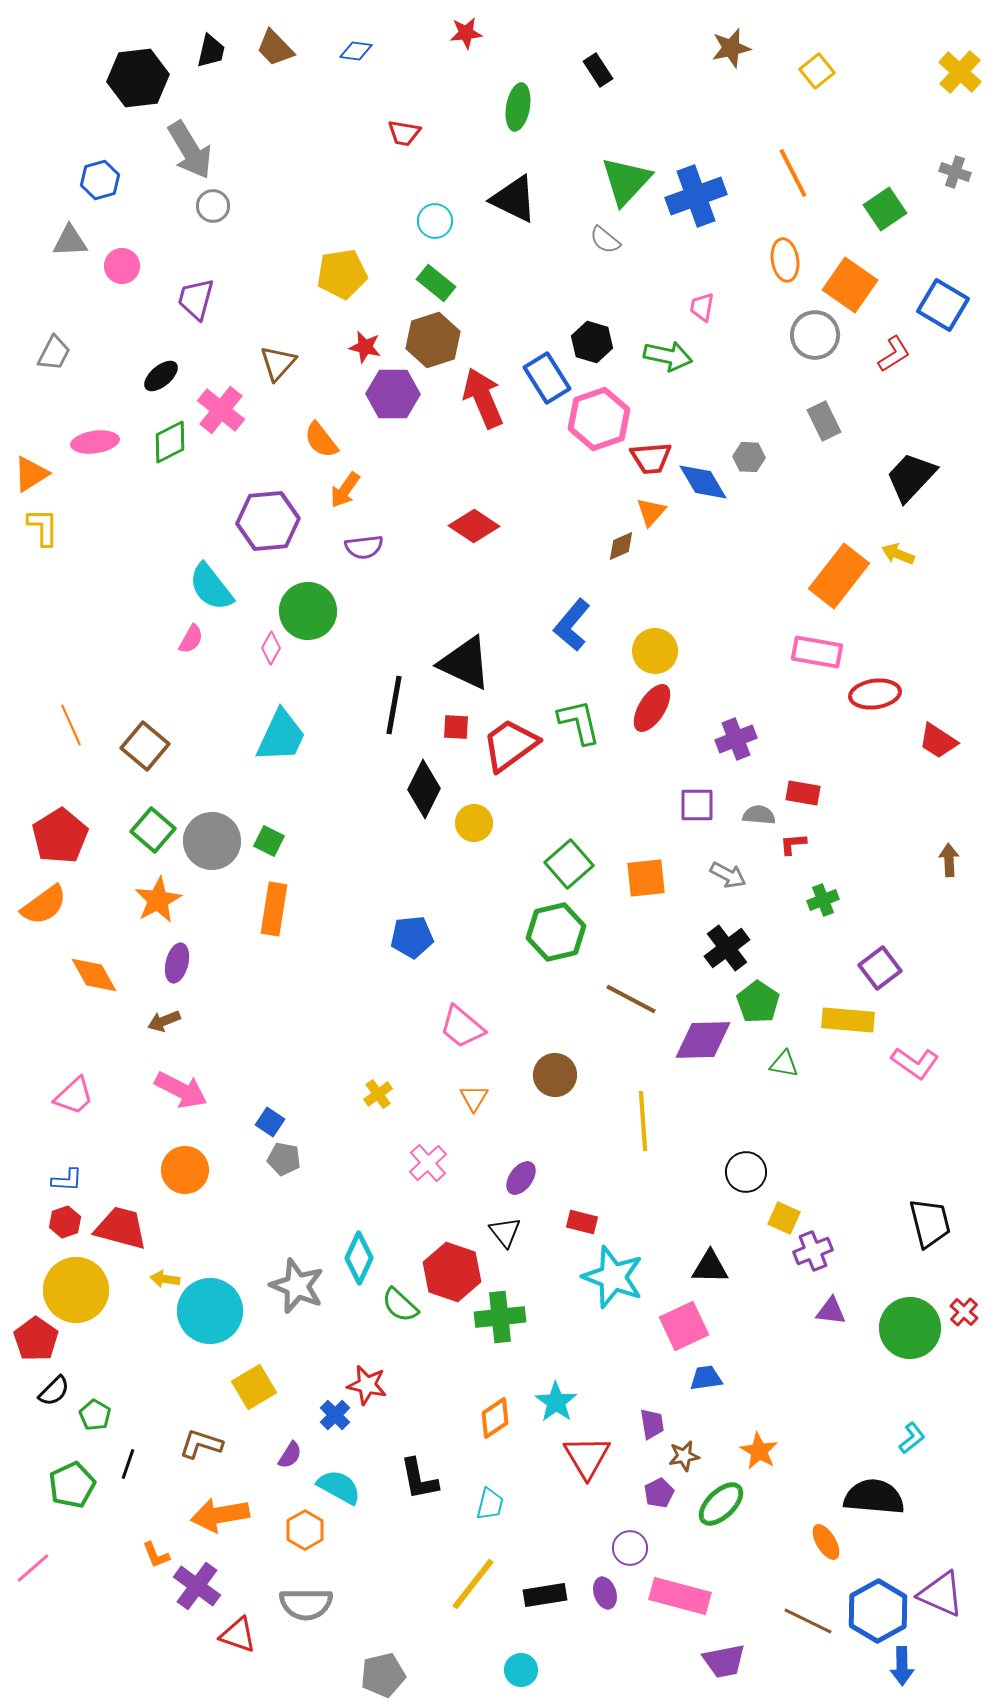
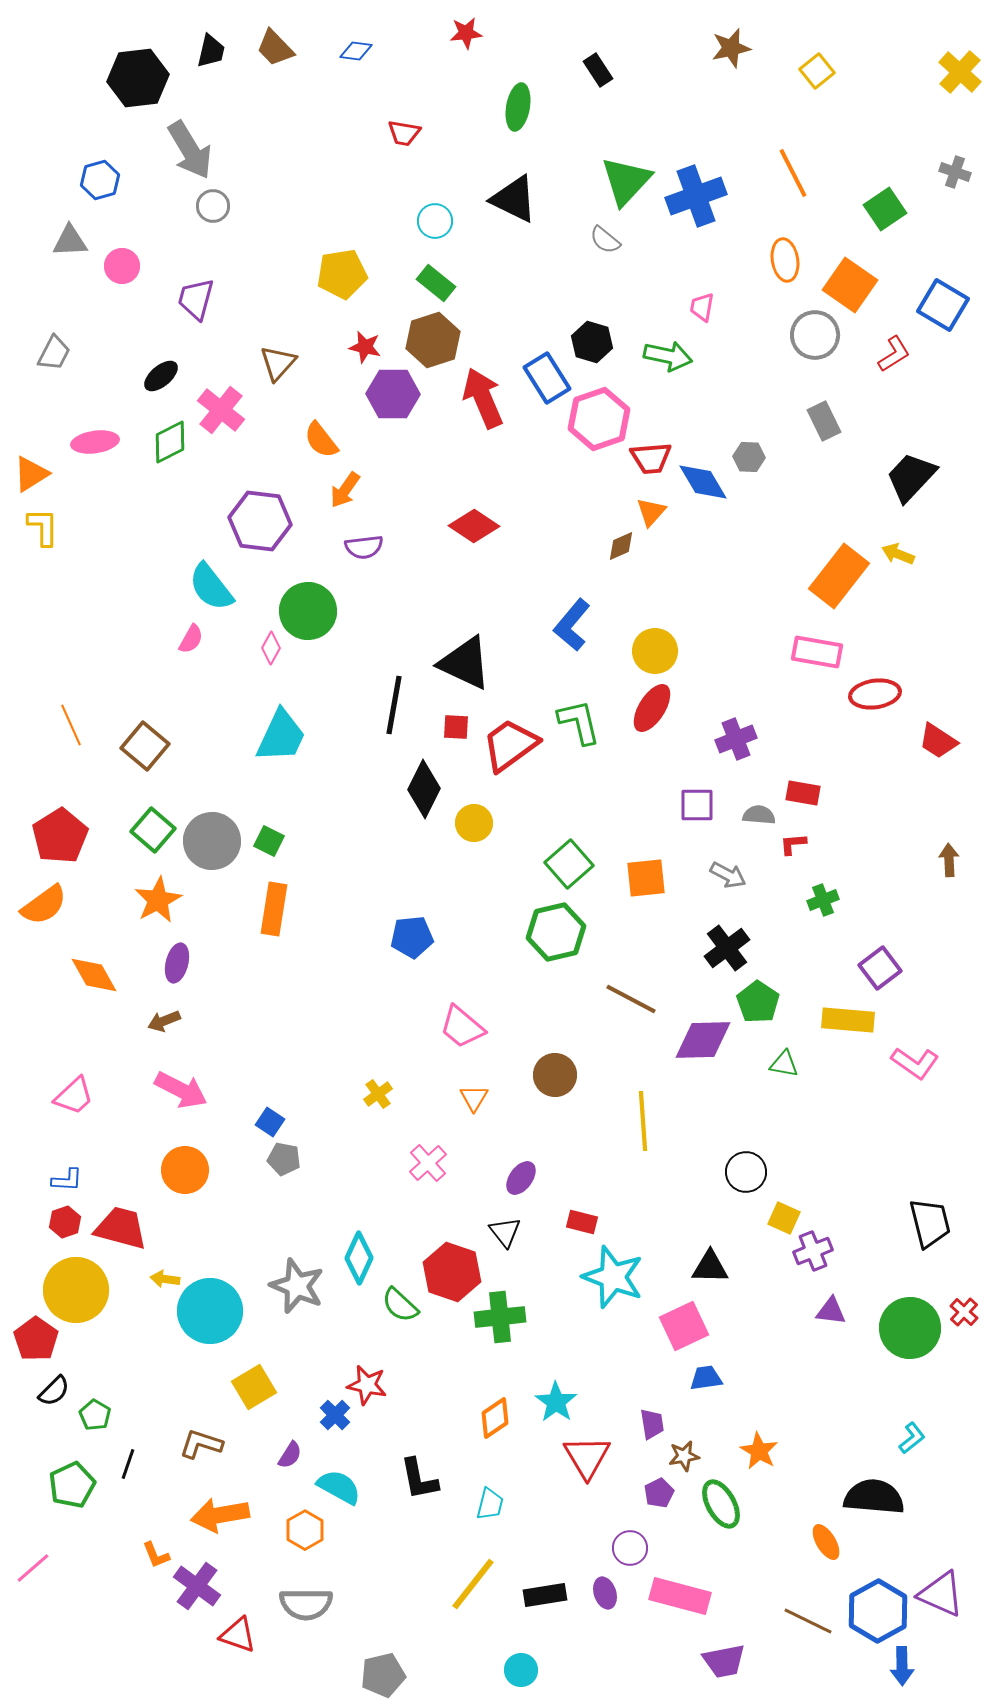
purple hexagon at (268, 521): moved 8 px left; rotated 12 degrees clockwise
green ellipse at (721, 1504): rotated 75 degrees counterclockwise
